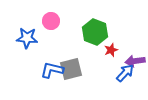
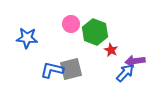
pink circle: moved 20 px right, 3 px down
red star: rotated 24 degrees counterclockwise
